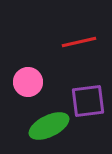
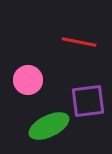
red line: rotated 24 degrees clockwise
pink circle: moved 2 px up
